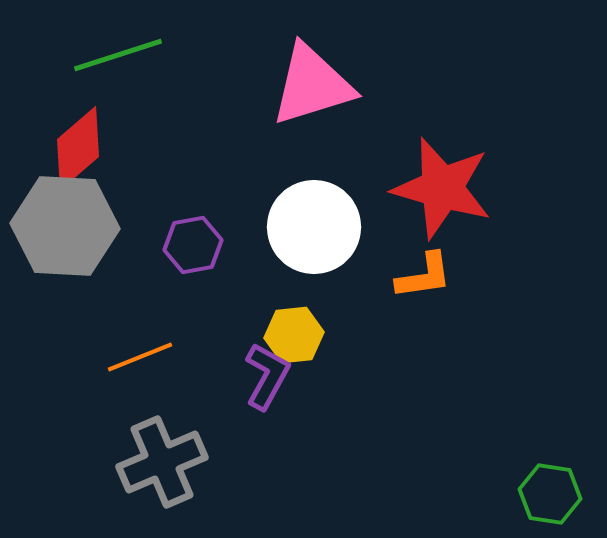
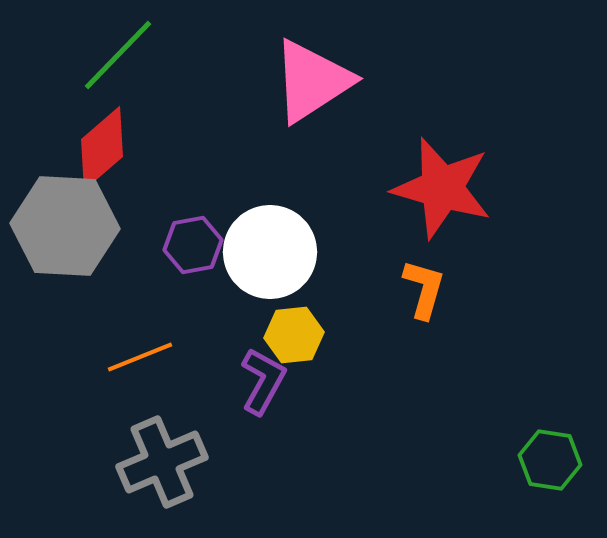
green line: rotated 28 degrees counterclockwise
pink triangle: moved 4 px up; rotated 16 degrees counterclockwise
red diamond: moved 24 px right
white circle: moved 44 px left, 25 px down
orange L-shape: moved 13 px down; rotated 66 degrees counterclockwise
purple L-shape: moved 4 px left, 5 px down
green hexagon: moved 34 px up
